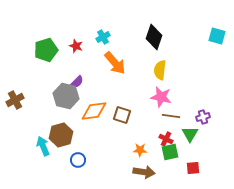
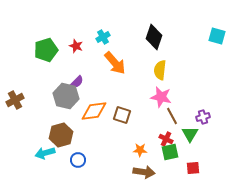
brown line: moved 1 px right; rotated 54 degrees clockwise
cyan arrow: moved 2 px right, 7 px down; rotated 84 degrees counterclockwise
